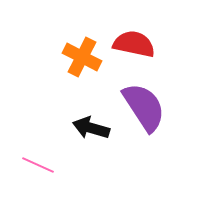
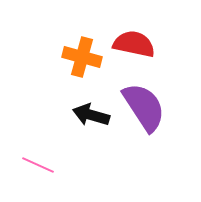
orange cross: rotated 12 degrees counterclockwise
black arrow: moved 13 px up
